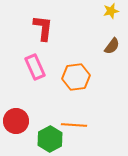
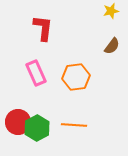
pink rectangle: moved 1 px right, 6 px down
red circle: moved 2 px right, 1 px down
green hexagon: moved 13 px left, 11 px up
